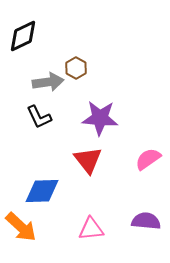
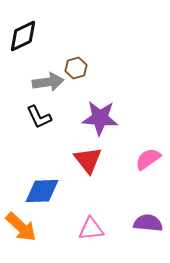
brown hexagon: rotated 15 degrees clockwise
purple semicircle: moved 2 px right, 2 px down
